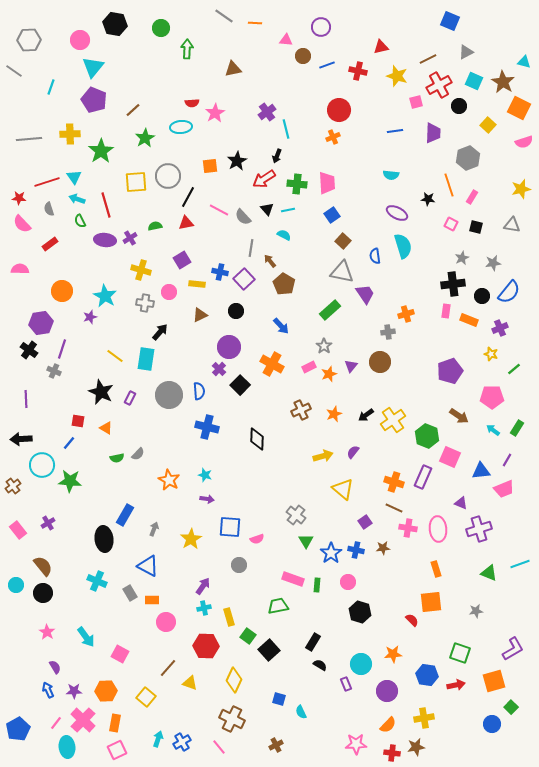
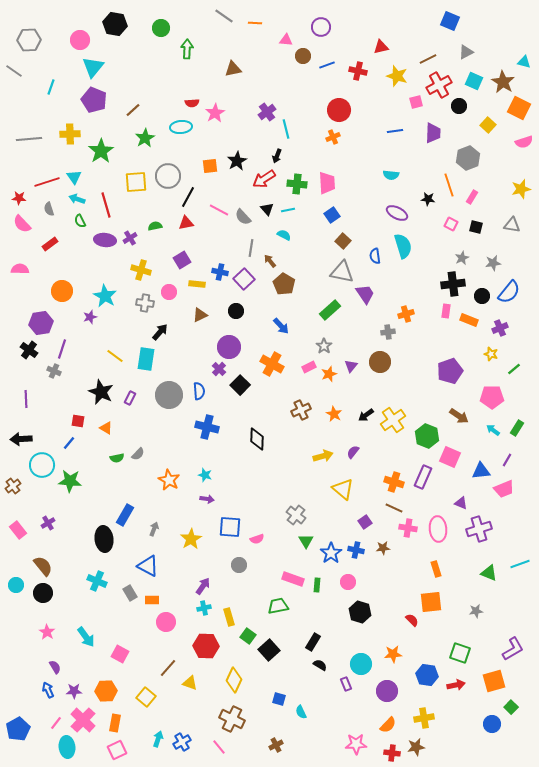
orange star at (334, 414): rotated 21 degrees counterclockwise
